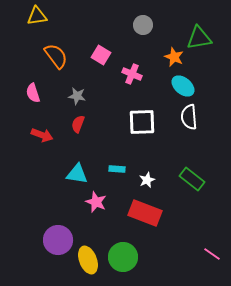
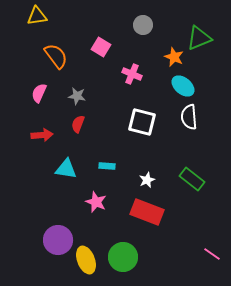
green triangle: rotated 12 degrees counterclockwise
pink square: moved 8 px up
pink semicircle: moved 6 px right; rotated 42 degrees clockwise
white square: rotated 16 degrees clockwise
red arrow: rotated 25 degrees counterclockwise
cyan rectangle: moved 10 px left, 3 px up
cyan triangle: moved 11 px left, 5 px up
red rectangle: moved 2 px right, 1 px up
yellow ellipse: moved 2 px left
